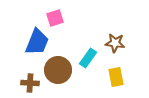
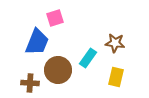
yellow rectangle: rotated 24 degrees clockwise
